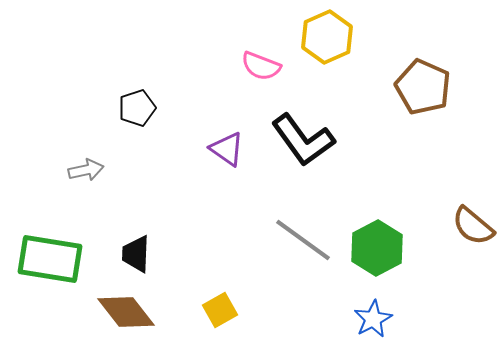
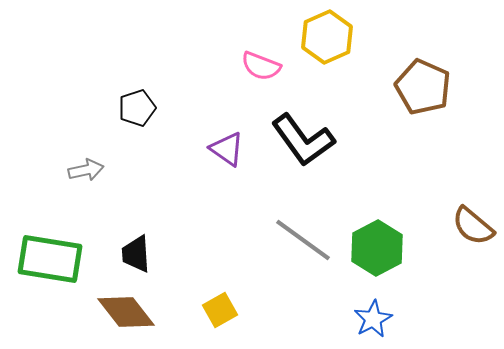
black trapezoid: rotated 6 degrees counterclockwise
